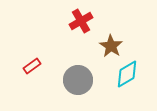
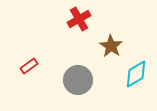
red cross: moved 2 px left, 2 px up
red rectangle: moved 3 px left
cyan diamond: moved 9 px right
